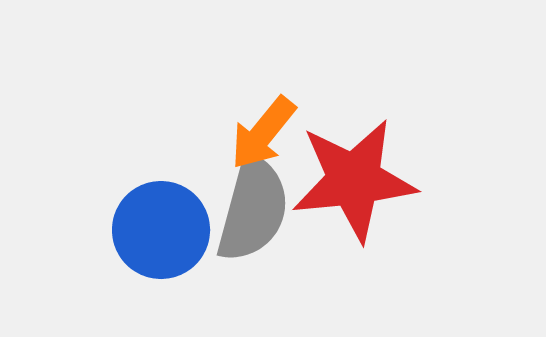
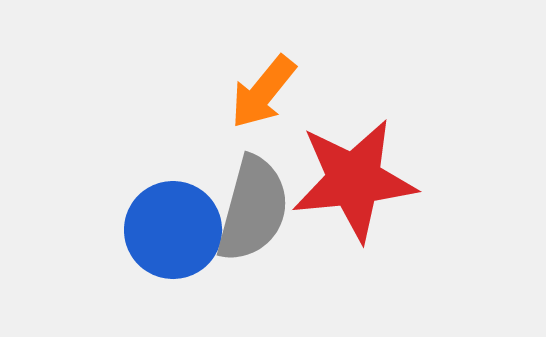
orange arrow: moved 41 px up
blue circle: moved 12 px right
